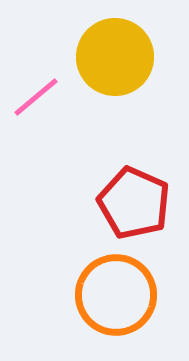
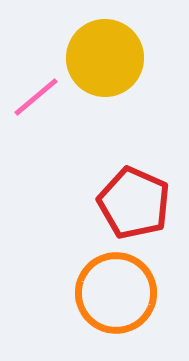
yellow circle: moved 10 px left, 1 px down
orange circle: moved 2 px up
